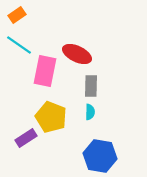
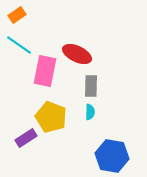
blue hexagon: moved 12 px right
